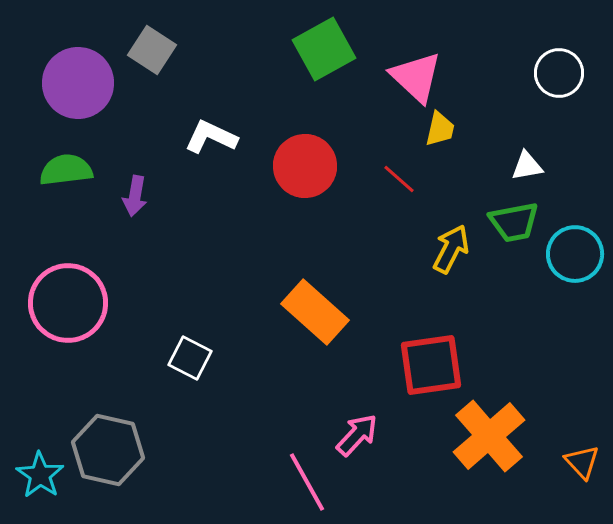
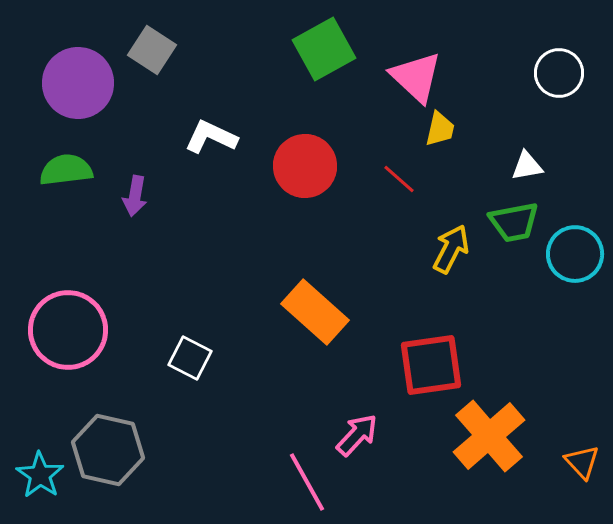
pink circle: moved 27 px down
